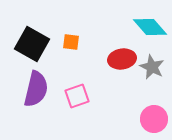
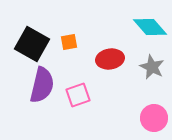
orange square: moved 2 px left; rotated 18 degrees counterclockwise
red ellipse: moved 12 px left
purple semicircle: moved 6 px right, 4 px up
pink square: moved 1 px right, 1 px up
pink circle: moved 1 px up
